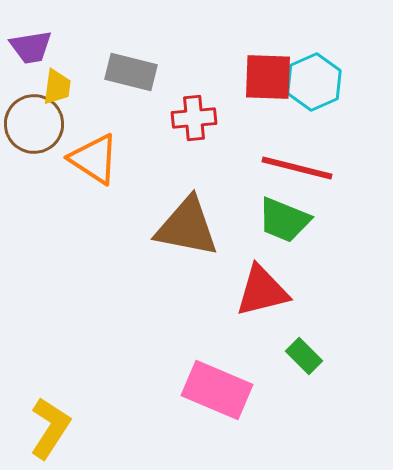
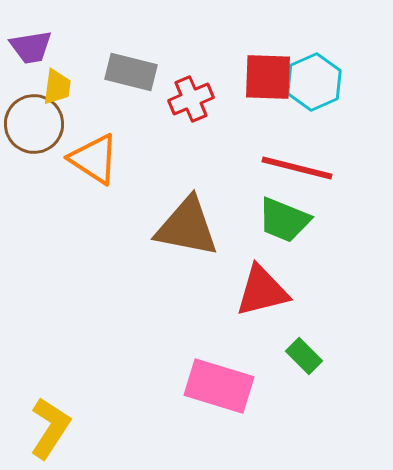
red cross: moved 3 px left, 19 px up; rotated 18 degrees counterclockwise
pink rectangle: moved 2 px right, 4 px up; rotated 6 degrees counterclockwise
